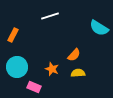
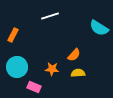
orange star: rotated 16 degrees counterclockwise
